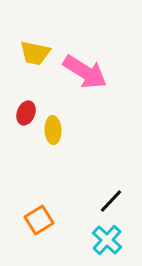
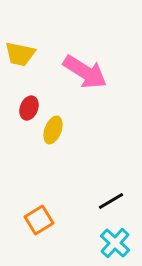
yellow trapezoid: moved 15 px left, 1 px down
red ellipse: moved 3 px right, 5 px up
yellow ellipse: rotated 24 degrees clockwise
black line: rotated 16 degrees clockwise
cyan cross: moved 8 px right, 3 px down
